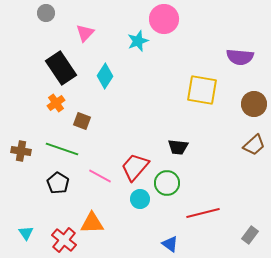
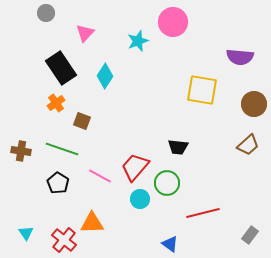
pink circle: moved 9 px right, 3 px down
brown trapezoid: moved 6 px left
